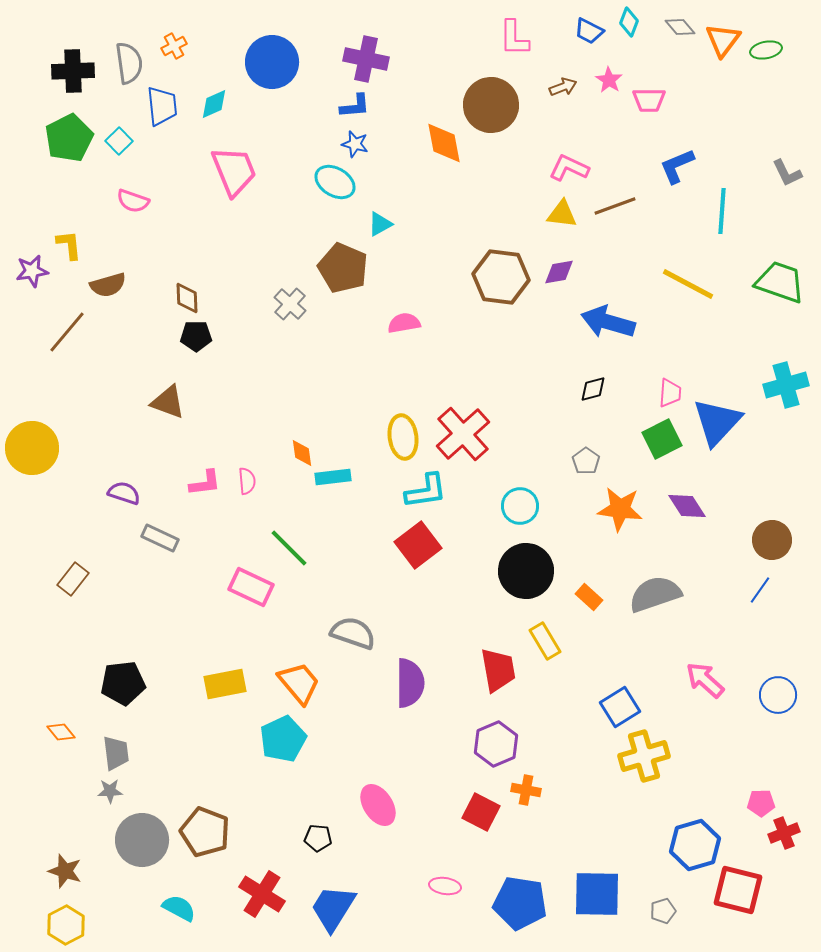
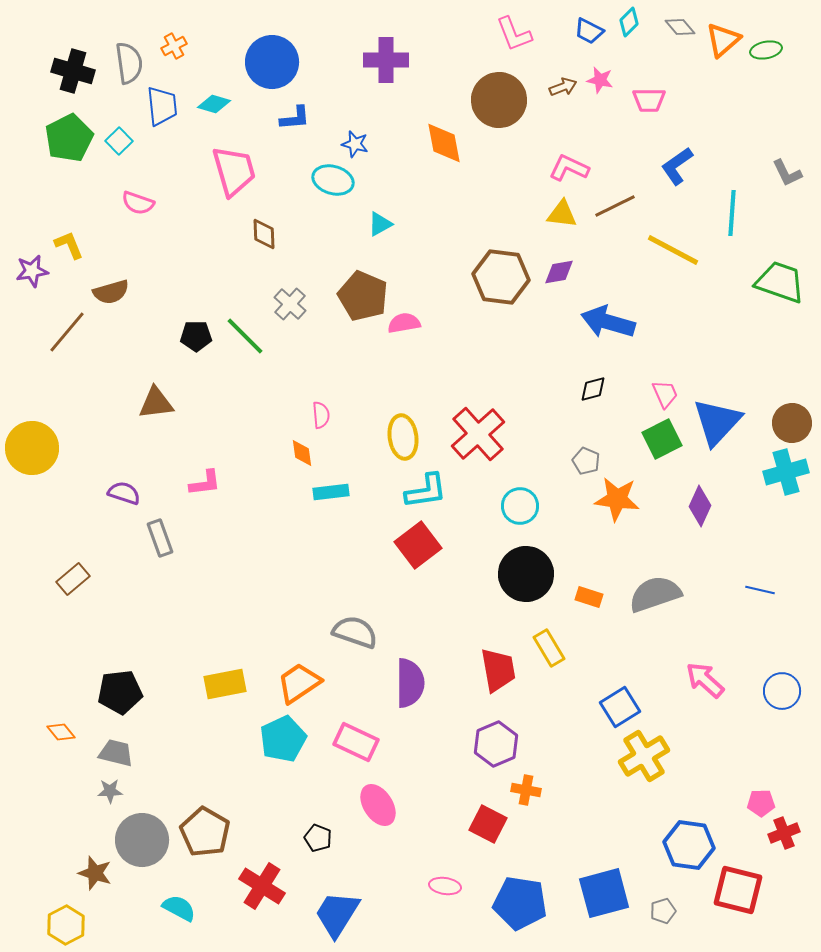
cyan diamond at (629, 22): rotated 24 degrees clockwise
pink L-shape at (514, 38): moved 4 px up; rotated 21 degrees counterclockwise
orange triangle at (723, 40): rotated 12 degrees clockwise
purple cross at (366, 59): moved 20 px right, 1 px down; rotated 12 degrees counterclockwise
black cross at (73, 71): rotated 18 degrees clockwise
pink star at (609, 80): moved 9 px left; rotated 20 degrees counterclockwise
cyan diamond at (214, 104): rotated 40 degrees clockwise
brown circle at (491, 105): moved 8 px right, 5 px up
blue L-shape at (355, 106): moved 60 px left, 12 px down
blue L-shape at (677, 166): rotated 12 degrees counterclockwise
pink trapezoid at (234, 171): rotated 6 degrees clockwise
cyan ellipse at (335, 182): moved 2 px left, 2 px up; rotated 15 degrees counterclockwise
pink semicircle at (133, 201): moved 5 px right, 2 px down
brown line at (615, 206): rotated 6 degrees counterclockwise
cyan line at (722, 211): moved 10 px right, 2 px down
yellow L-shape at (69, 245): rotated 16 degrees counterclockwise
brown pentagon at (343, 268): moved 20 px right, 28 px down
yellow line at (688, 284): moved 15 px left, 34 px up
brown semicircle at (108, 285): moved 3 px right, 7 px down
brown diamond at (187, 298): moved 77 px right, 64 px up
cyan cross at (786, 385): moved 87 px down
pink trapezoid at (670, 393): moved 5 px left, 1 px down; rotated 28 degrees counterclockwise
brown triangle at (168, 402): moved 12 px left, 1 px down; rotated 27 degrees counterclockwise
red cross at (463, 434): moved 15 px right
gray pentagon at (586, 461): rotated 12 degrees counterclockwise
cyan rectangle at (333, 477): moved 2 px left, 15 px down
pink semicircle at (247, 481): moved 74 px right, 66 px up
purple diamond at (687, 506): moved 13 px right; rotated 57 degrees clockwise
orange star at (620, 509): moved 3 px left, 10 px up
gray rectangle at (160, 538): rotated 45 degrees clockwise
brown circle at (772, 540): moved 20 px right, 117 px up
green line at (289, 548): moved 44 px left, 212 px up
black circle at (526, 571): moved 3 px down
brown rectangle at (73, 579): rotated 12 degrees clockwise
pink rectangle at (251, 587): moved 105 px right, 155 px down
blue line at (760, 590): rotated 68 degrees clockwise
orange rectangle at (589, 597): rotated 24 degrees counterclockwise
gray semicircle at (353, 633): moved 2 px right, 1 px up
yellow rectangle at (545, 641): moved 4 px right, 7 px down
black pentagon at (123, 683): moved 3 px left, 9 px down
orange trapezoid at (299, 683): rotated 84 degrees counterclockwise
blue circle at (778, 695): moved 4 px right, 4 px up
gray trapezoid at (116, 753): rotated 69 degrees counterclockwise
yellow cross at (644, 756): rotated 15 degrees counterclockwise
red square at (481, 812): moved 7 px right, 12 px down
brown pentagon at (205, 832): rotated 9 degrees clockwise
black pentagon at (318, 838): rotated 16 degrees clockwise
blue hexagon at (695, 845): moved 6 px left; rotated 24 degrees clockwise
brown star at (65, 871): moved 30 px right, 2 px down
red cross at (262, 894): moved 8 px up
blue square at (597, 894): moved 7 px right, 1 px up; rotated 16 degrees counterclockwise
blue trapezoid at (333, 908): moved 4 px right, 6 px down
